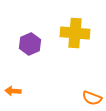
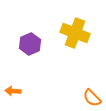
yellow cross: rotated 16 degrees clockwise
orange semicircle: rotated 24 degrees clockwise
